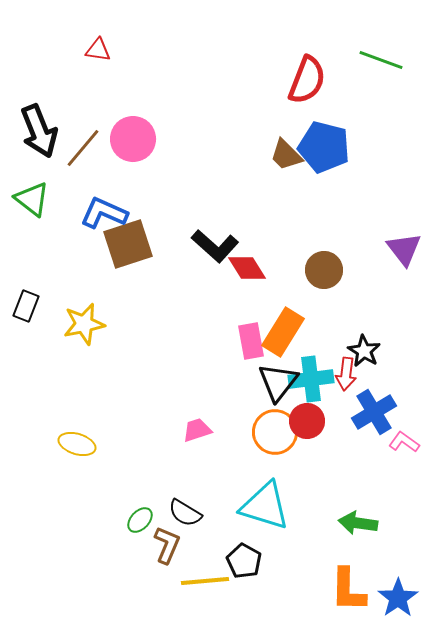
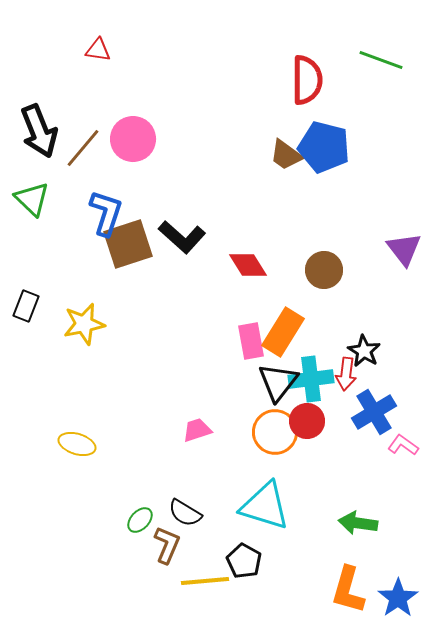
red semicircle: rotated 21 degrees counterclockwise
brown trapezoid: rotated 9 degrees counterclockwise
green triangle: rotated 6 degrees clockwise
blue L-shape: moved 2 px right; rotated 84 degrees clockwise
black L-shape: moved 33 px left, 9 px up
red diamond: moved 1 px right, 3 px up
pink L-shape: moved 1 px left, 3 px down
orange L-shape: rotated 15 degrees clockwise
